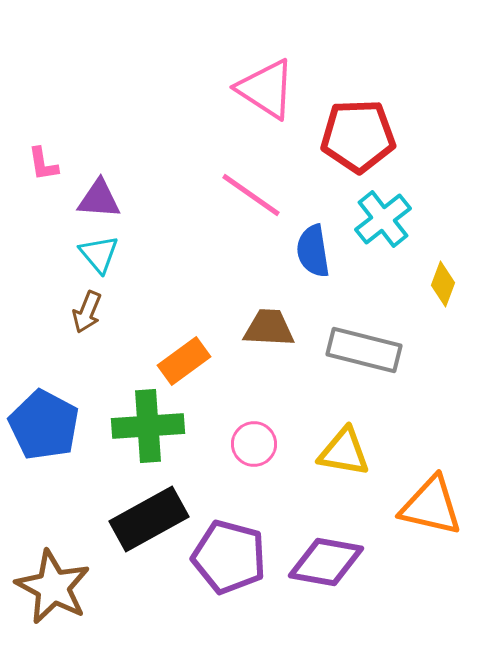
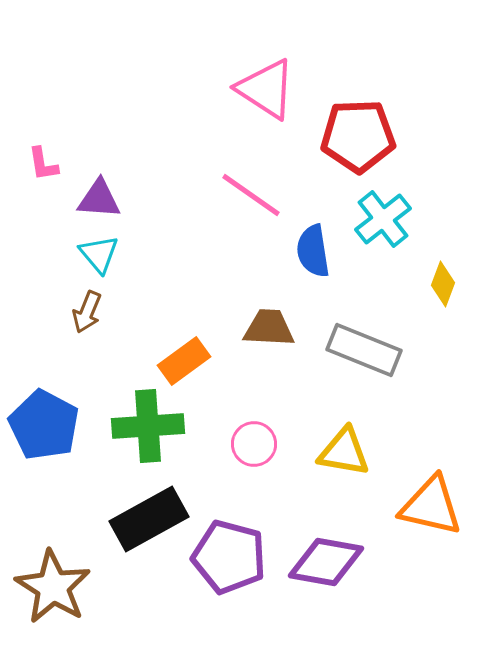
gray rectangle: rotated 8 degrees clockwise
brown star: rotated 4 degrees clockwise
